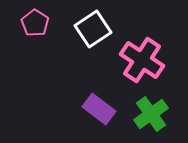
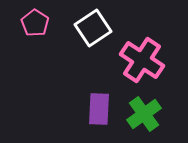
white square: moved 1 px up
purple rectangle: rotated 56 degrees clockwise
green cross: moved 7 px left
